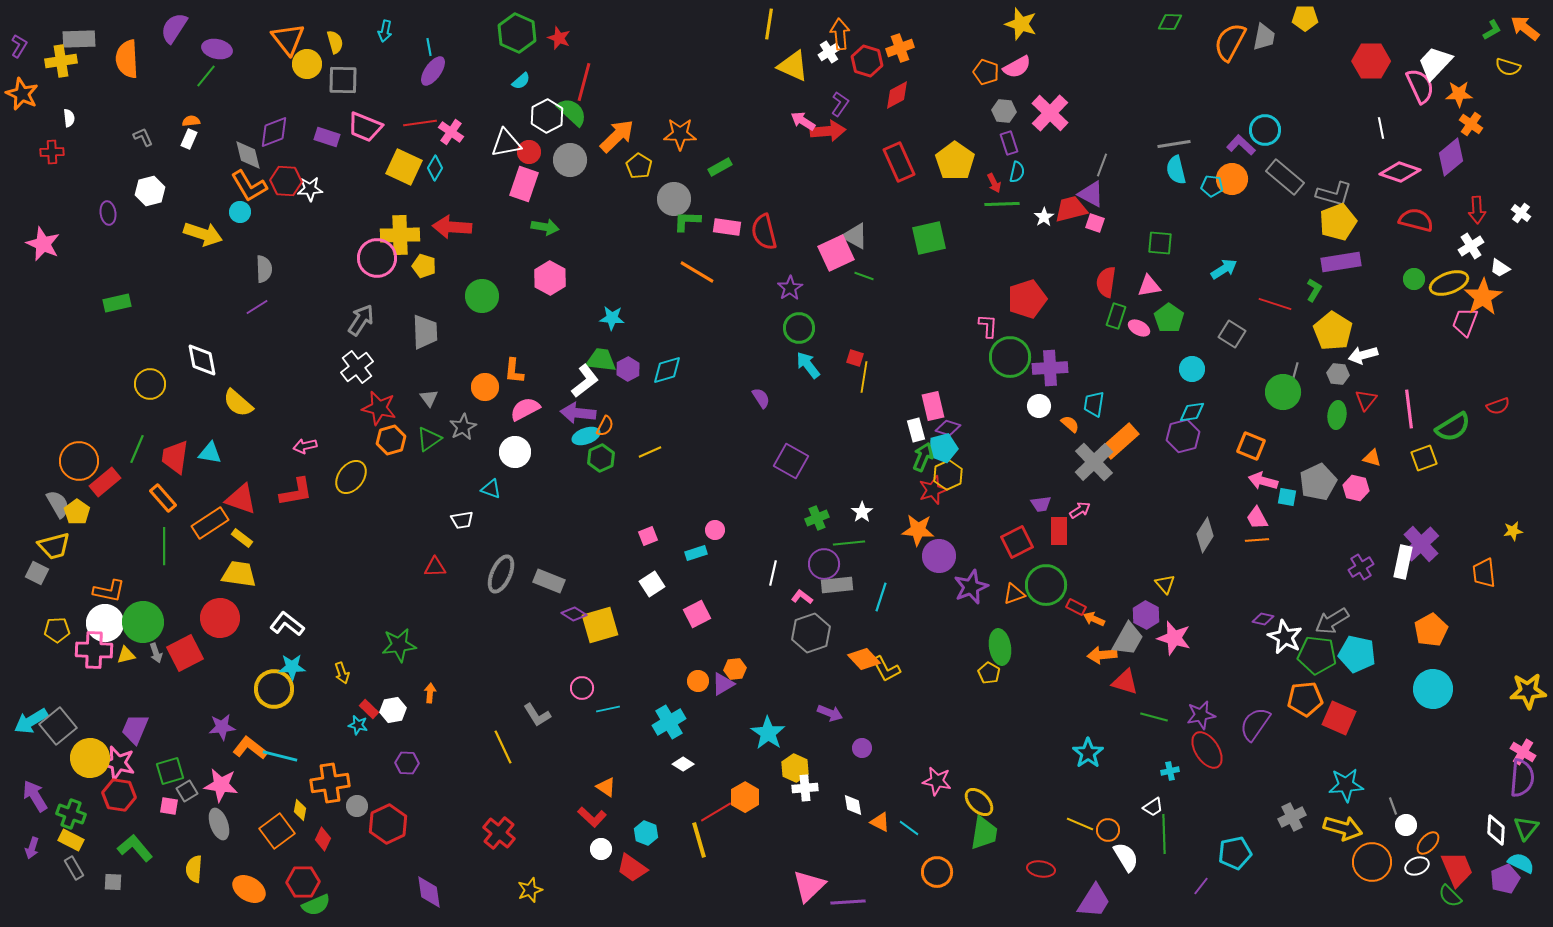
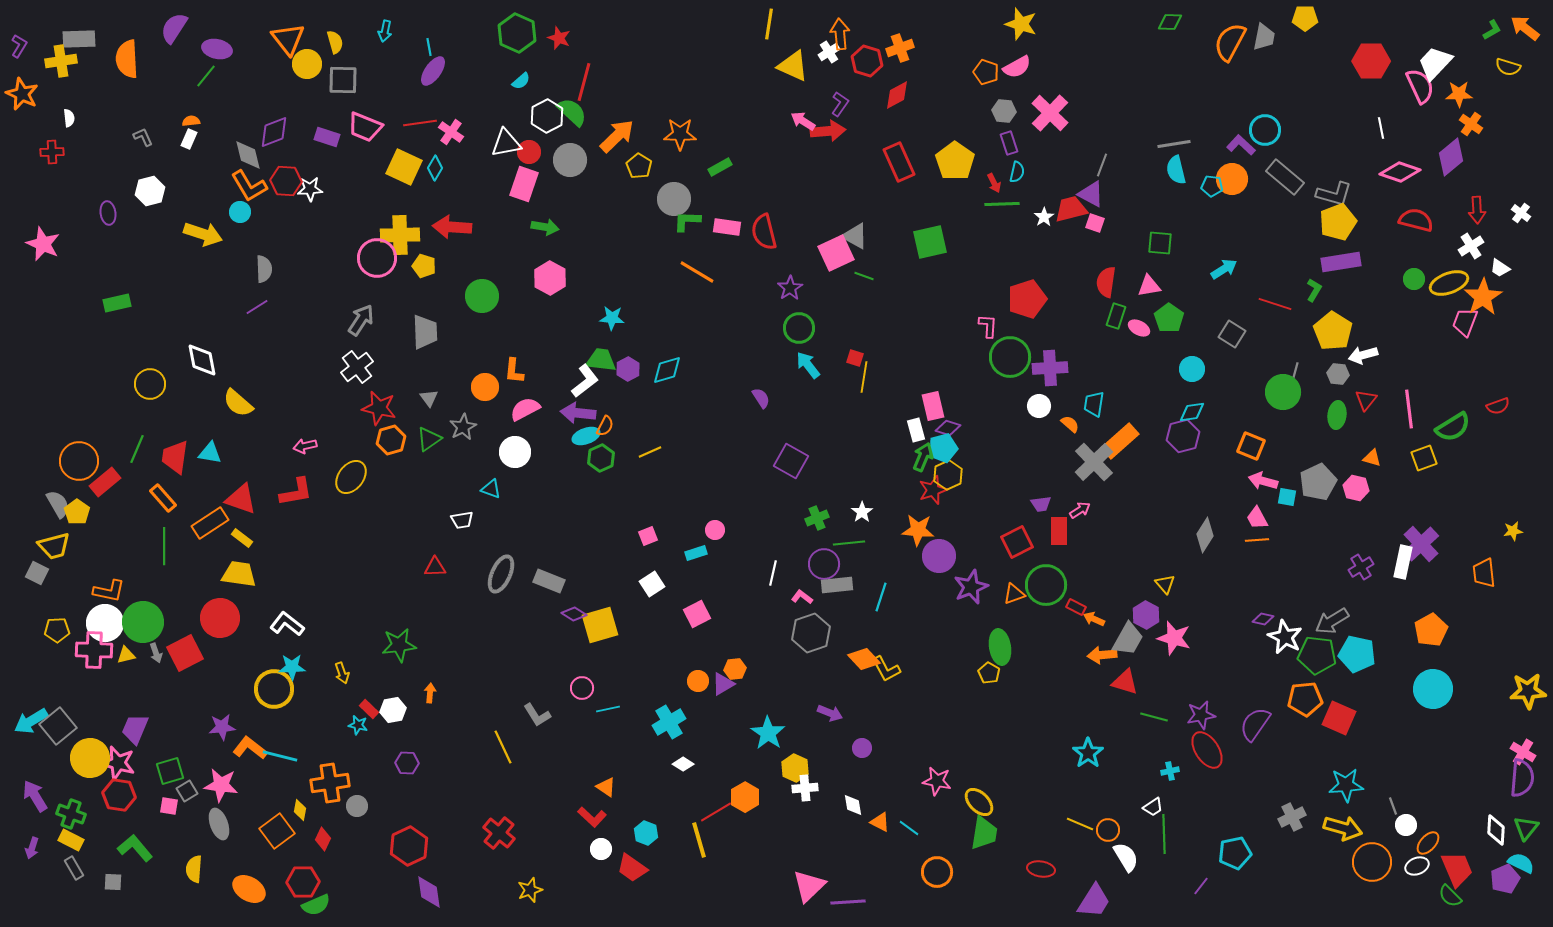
green square at (929, 238): moved 1 px right, 4 px down
red hexagon at (388, 824): moved 21 px right, 22 px down
